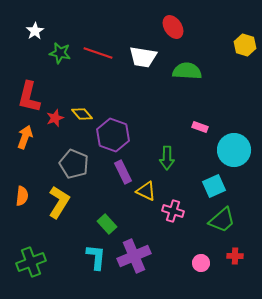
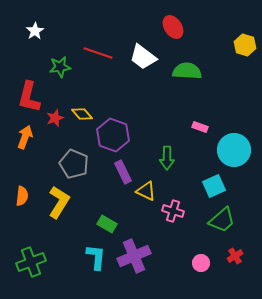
green star: moved 14 px down; rotated 20 degrees counterclockwise
white trapezoid: rotated 28 degrees clockwise
green rectangle: rotated 18 degrees counterclockwise
red cross: rotated 35 degrees counterclockwise
